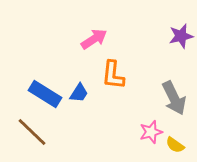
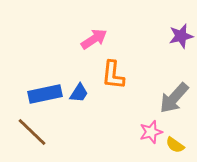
blue rectangle: rotated 44 degrees counterclockwise
gray arrow: rotated 68 degrees clockwise
